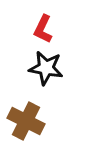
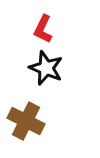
black star: rotated 12 degrees clockwise
